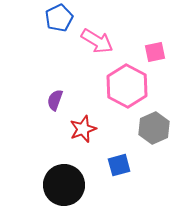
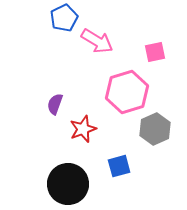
blue pentagon: moved 5 px right
pink hexagon: moved 6 px down; rotated 15 degrees clockwise
purple semicircle: moved 4 px down
gray hexagon: moved 1 px right, 1 px down
blue square: moved 1 px down
black circle: moved 4 px right, 1 px up
